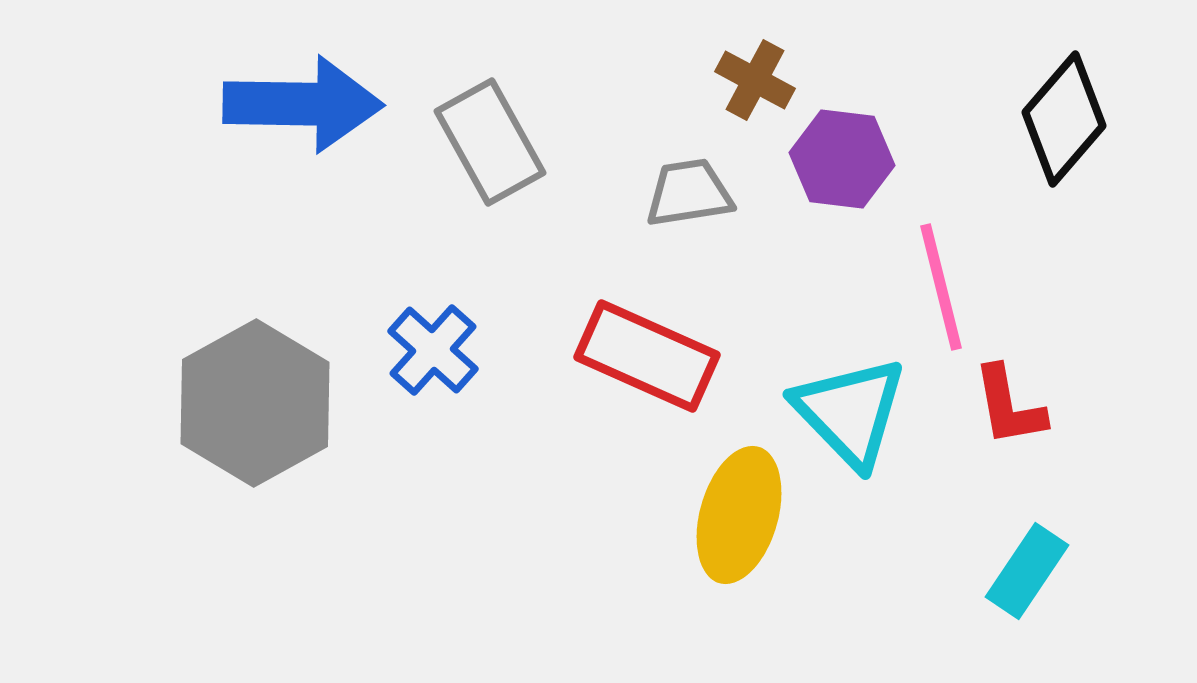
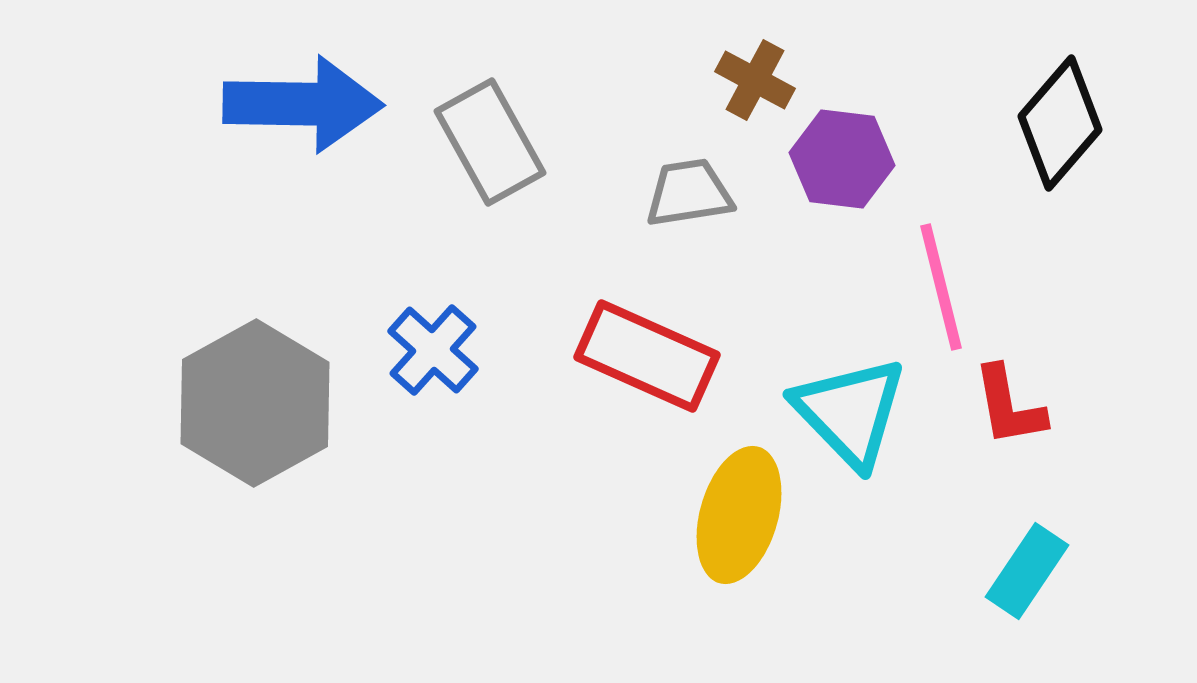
black diamond: moved 4 px left, 4 px down
